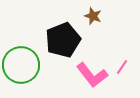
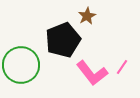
brown star: moved 6 px left; rotated 24 degrees clockwise
pink L-shape: moved 2 px up
